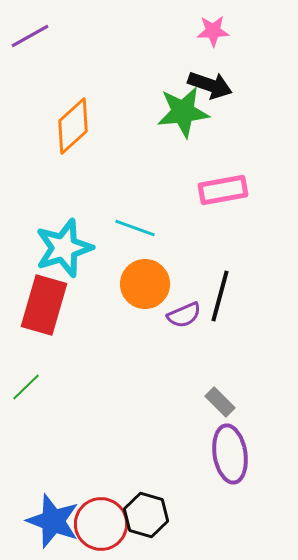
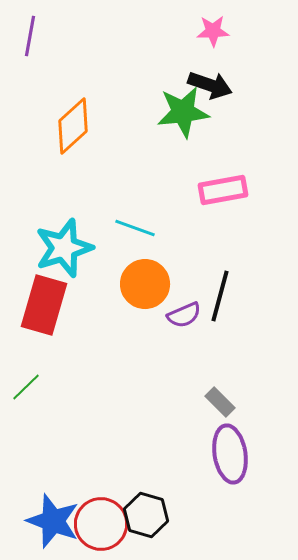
purple line: rotated 51 degrees counterclockwise
